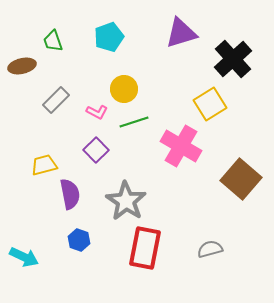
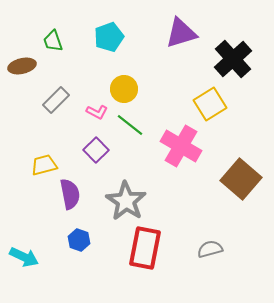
green line: moved 4 px left, 3 px down; rotated 56 degrees clockwise
